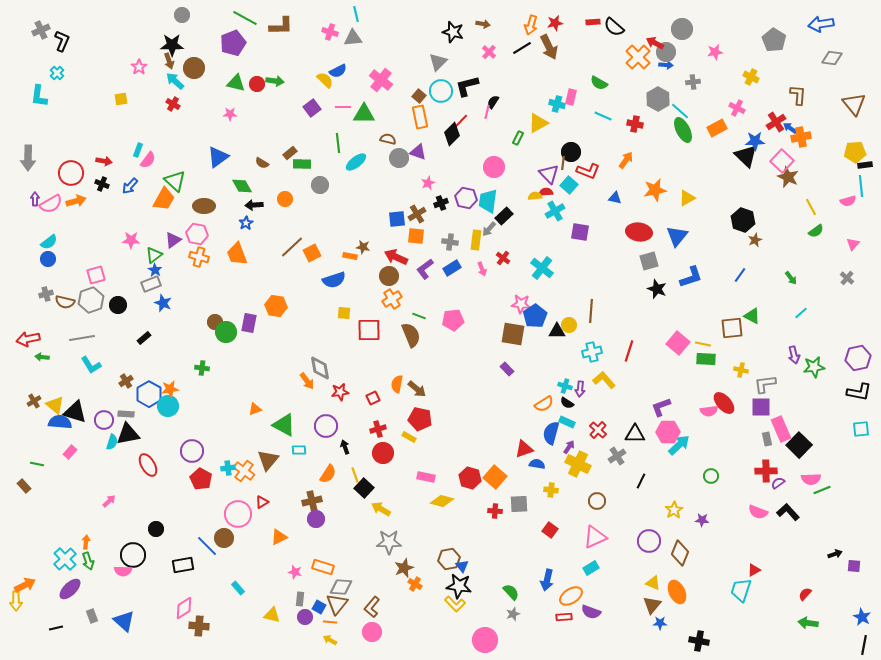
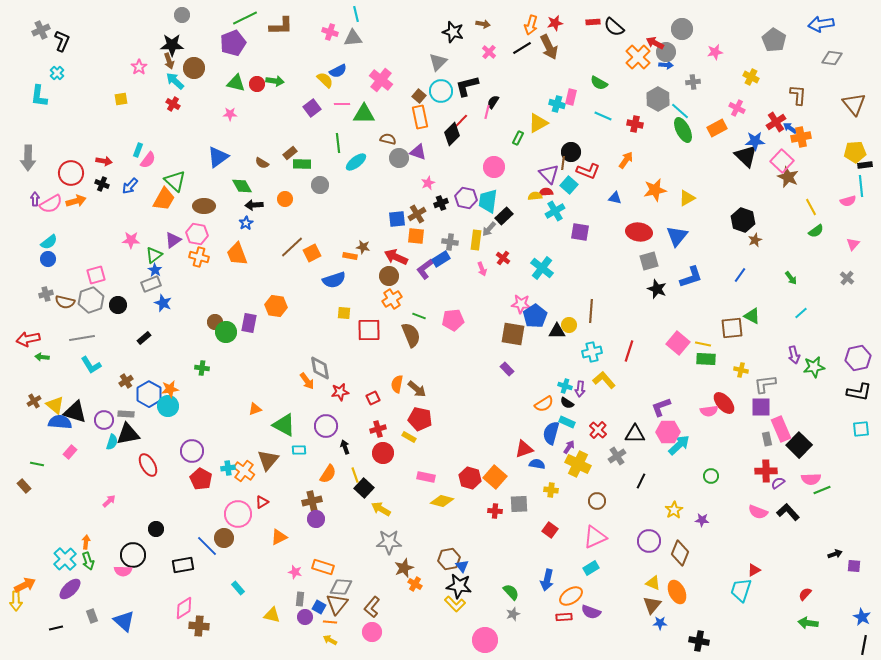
green line at (245, 18): rotated 55 degrees counterclockwise
pink line at (343, 107): moved 1 px left, 3 px up
blue rectangle at (452, 268): moved 11 px left, 9 px up
